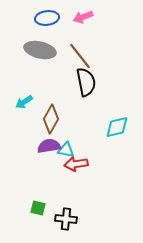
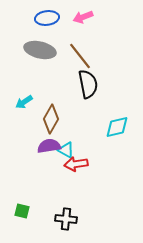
black semicircle: moved 2 px right, 2 px down
cyan triangle: rotated 18 degrees clockwise
green square: moved 16 px left, 3 px down
